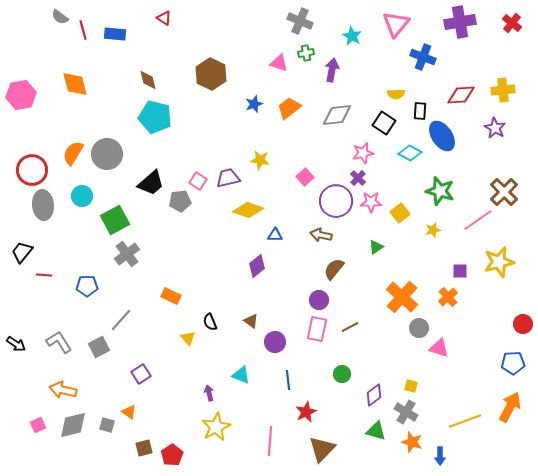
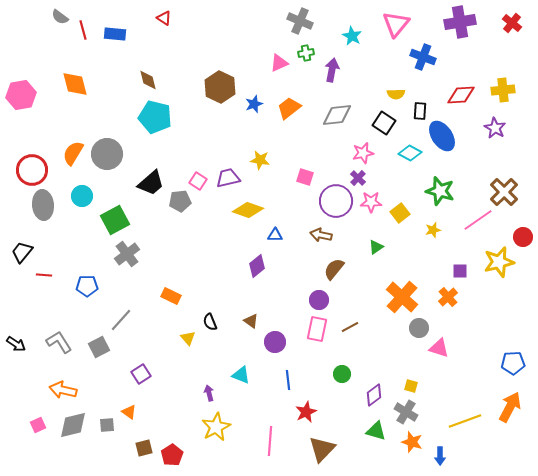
pink triangle at (279, 63): rotated 42 degrees counterclockwise
brown hexagon at (211, 74): moved 9 px right, 13 px down
pink square at (305, 177): rotated 30 degrees counterclockwise
red circle at (523, 324): moved 87 px up
gray square at (107, 425): rotated 21 degrees counterclockwise
